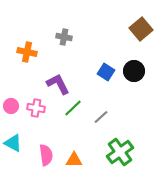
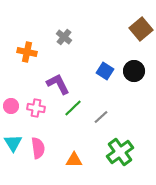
gray cross: rotated 28 degrees clockwise
blue square: moved 1 px left, 1 px up
cyan triangle: rotated 30 degrees clockwise
pink semicircle: moved 8 px left, 7 px up
